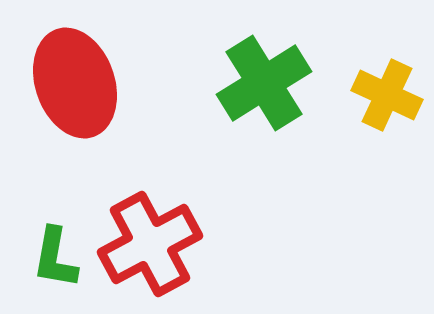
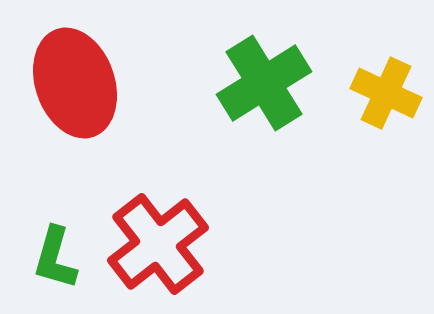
yellow cross: moved 1 px left, 2 px up
red cross: moved 8 px right; rotated 10 degrees counterclockwise
green L-shape: rotated 6 degrees clockwise
